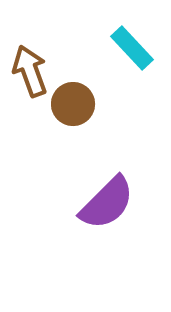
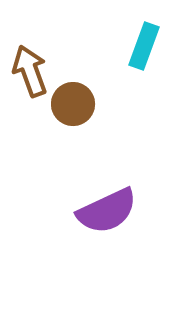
cyan rectangle: moved 12 px right, 2 px up; rotated 63 degrees clockwise
purple semicircle: moved 8 px down; rotated 20 degrees clockwise
